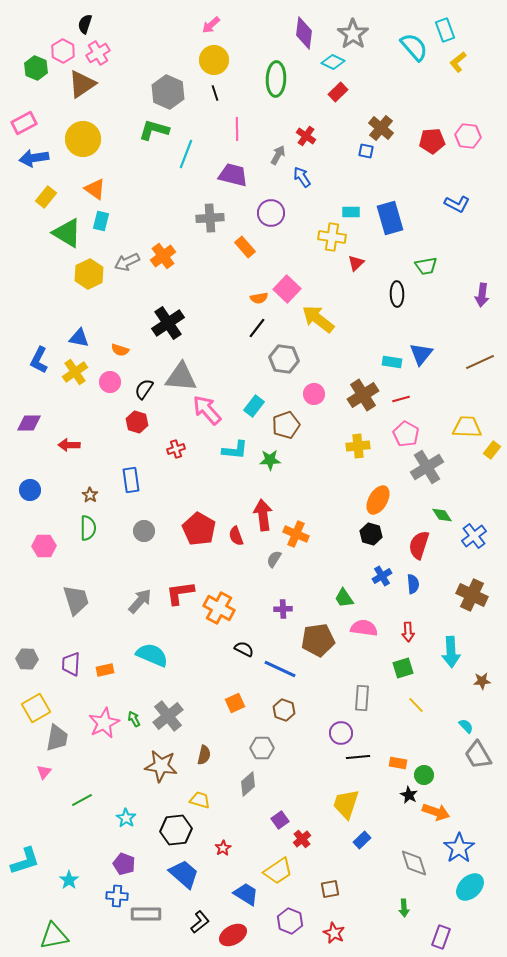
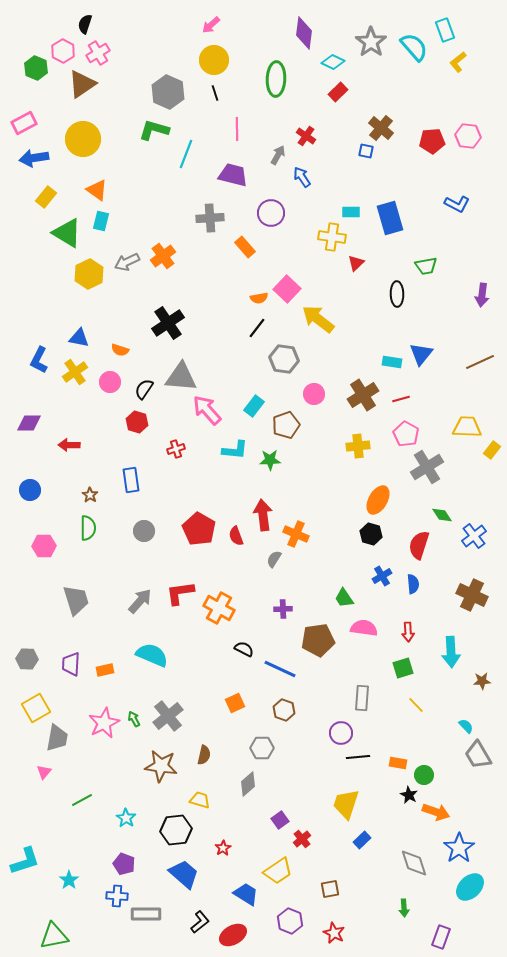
gray star at (353, 34): moved 18 px right, 8 px down
orange triangle at (95, 189): moved 2 px right, 1 px down
